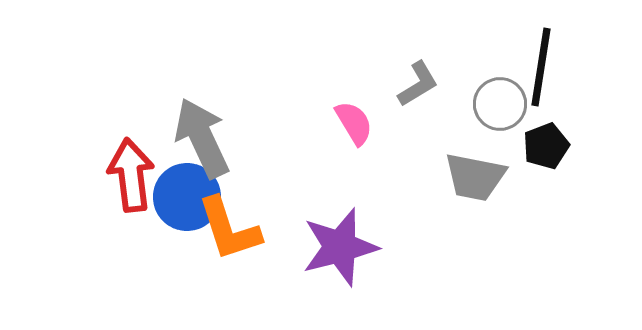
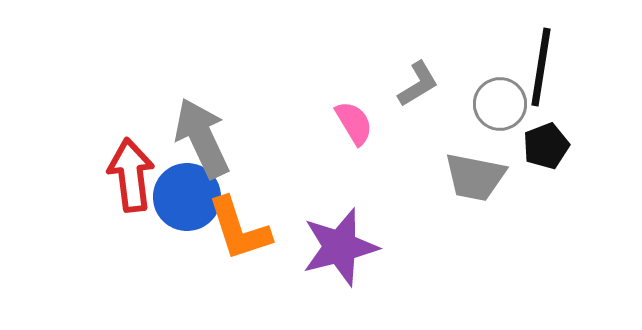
orange L-shape: moved 10 px right
